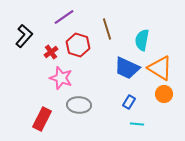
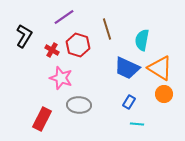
black L-shape: rotated 10 degrees counterclockwise
red cross: moved 1 px right, 2 px up; rotated 24 degrees counterclockwise
